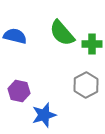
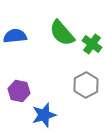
blue semicircle: rotated 20 degrees counterclockwise
green cross: rotated 36 degrees clockwise
